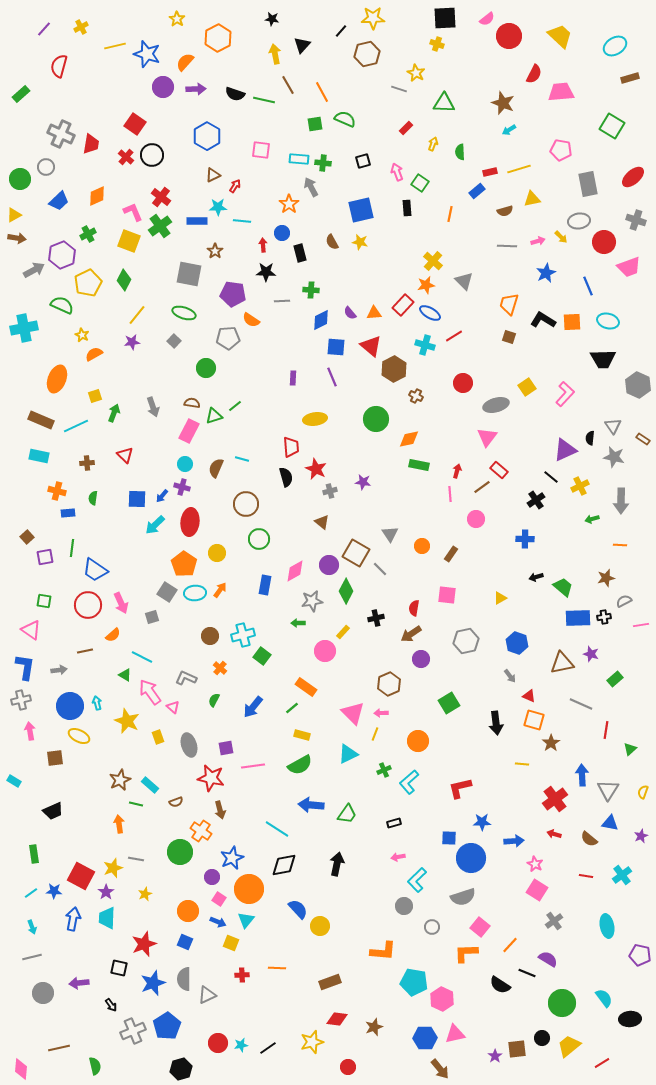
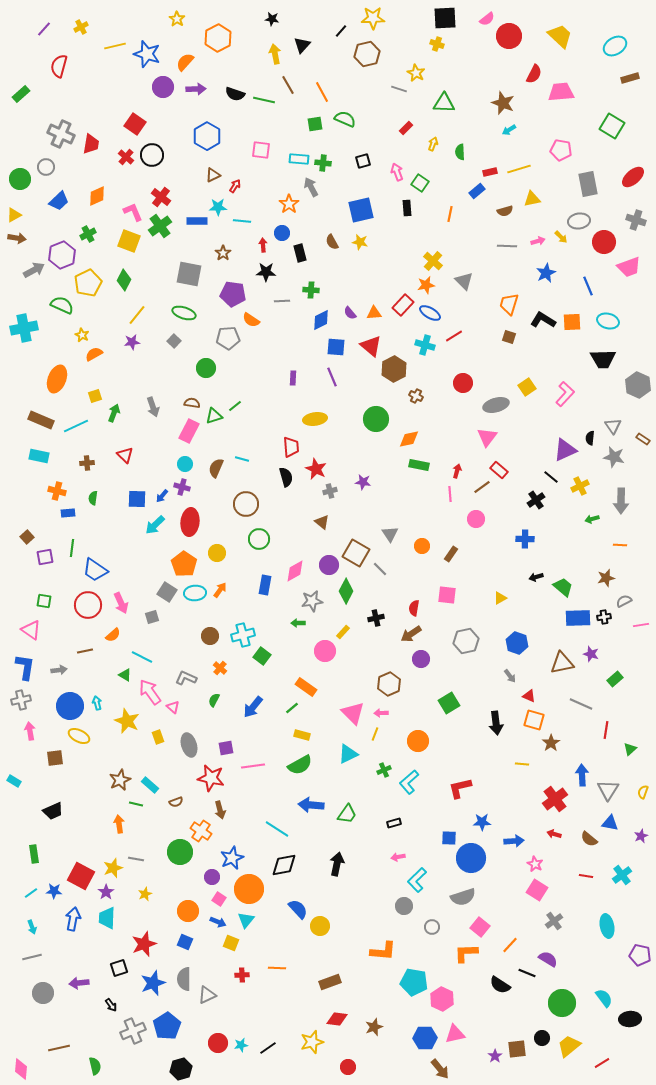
brown star at (215, 251): moved 8 px right, 2 px down
black square at (119, 968): rotated 30 degrees counterclockwise
